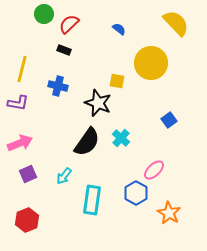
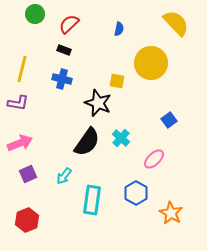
green circle: moved 9 px left
blue semicircle: rotated 64 degrees clockwise
blue cross: moved 4 px right, 7 px up
pink ellipse: moved 11 px up
orange star: moved 2 px right
